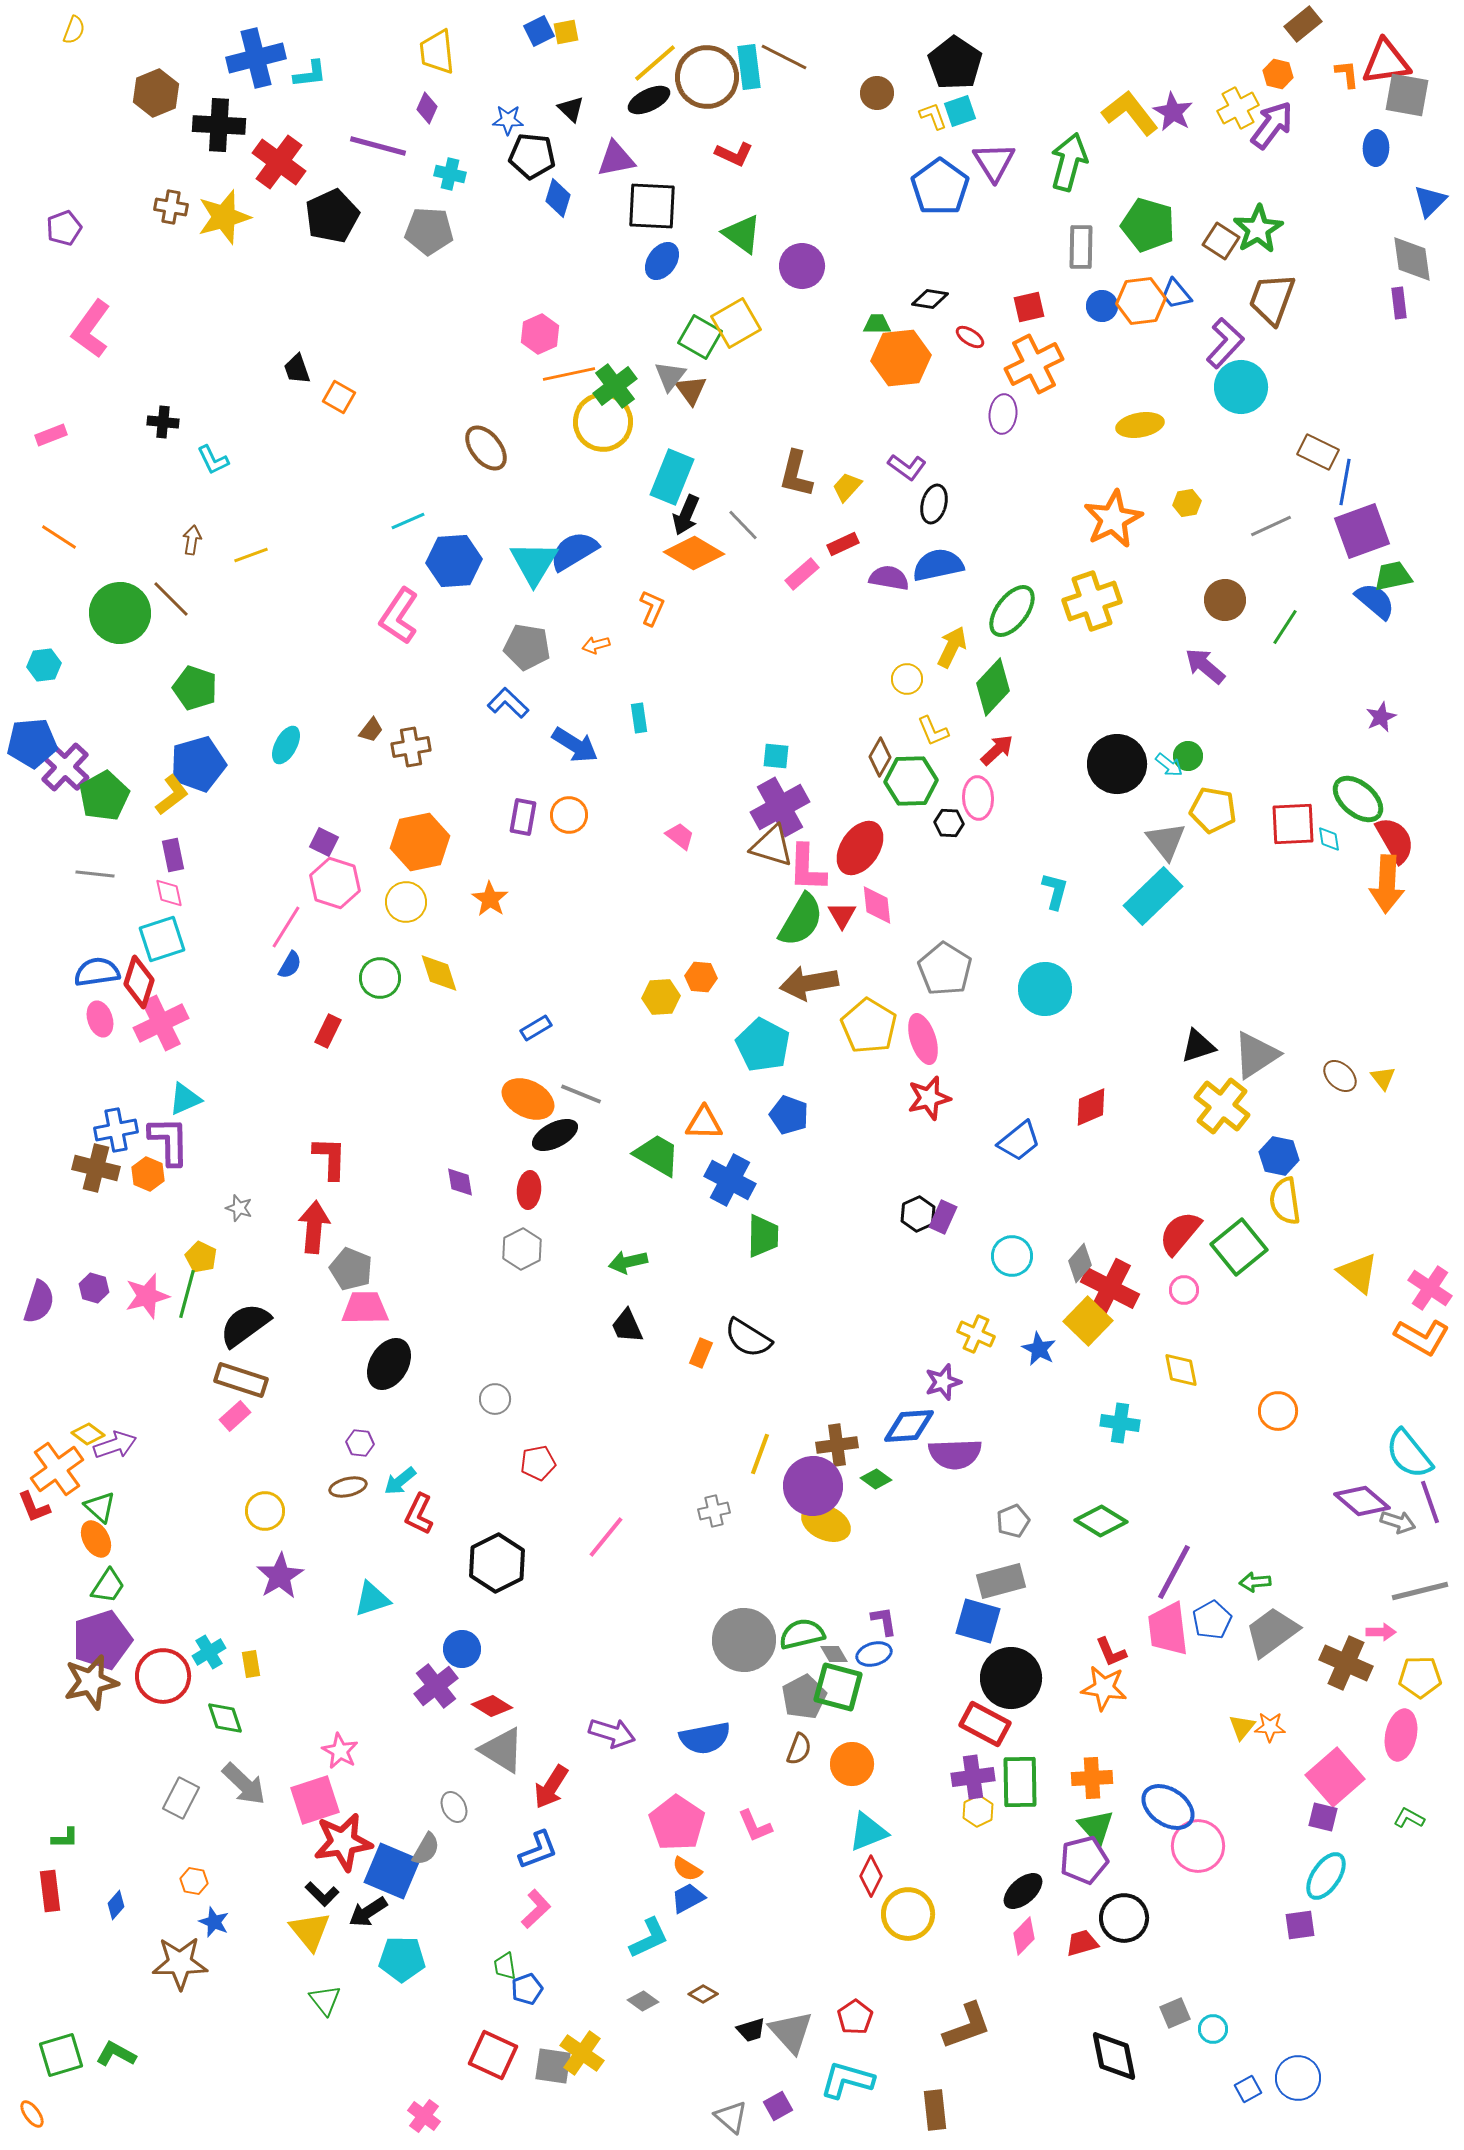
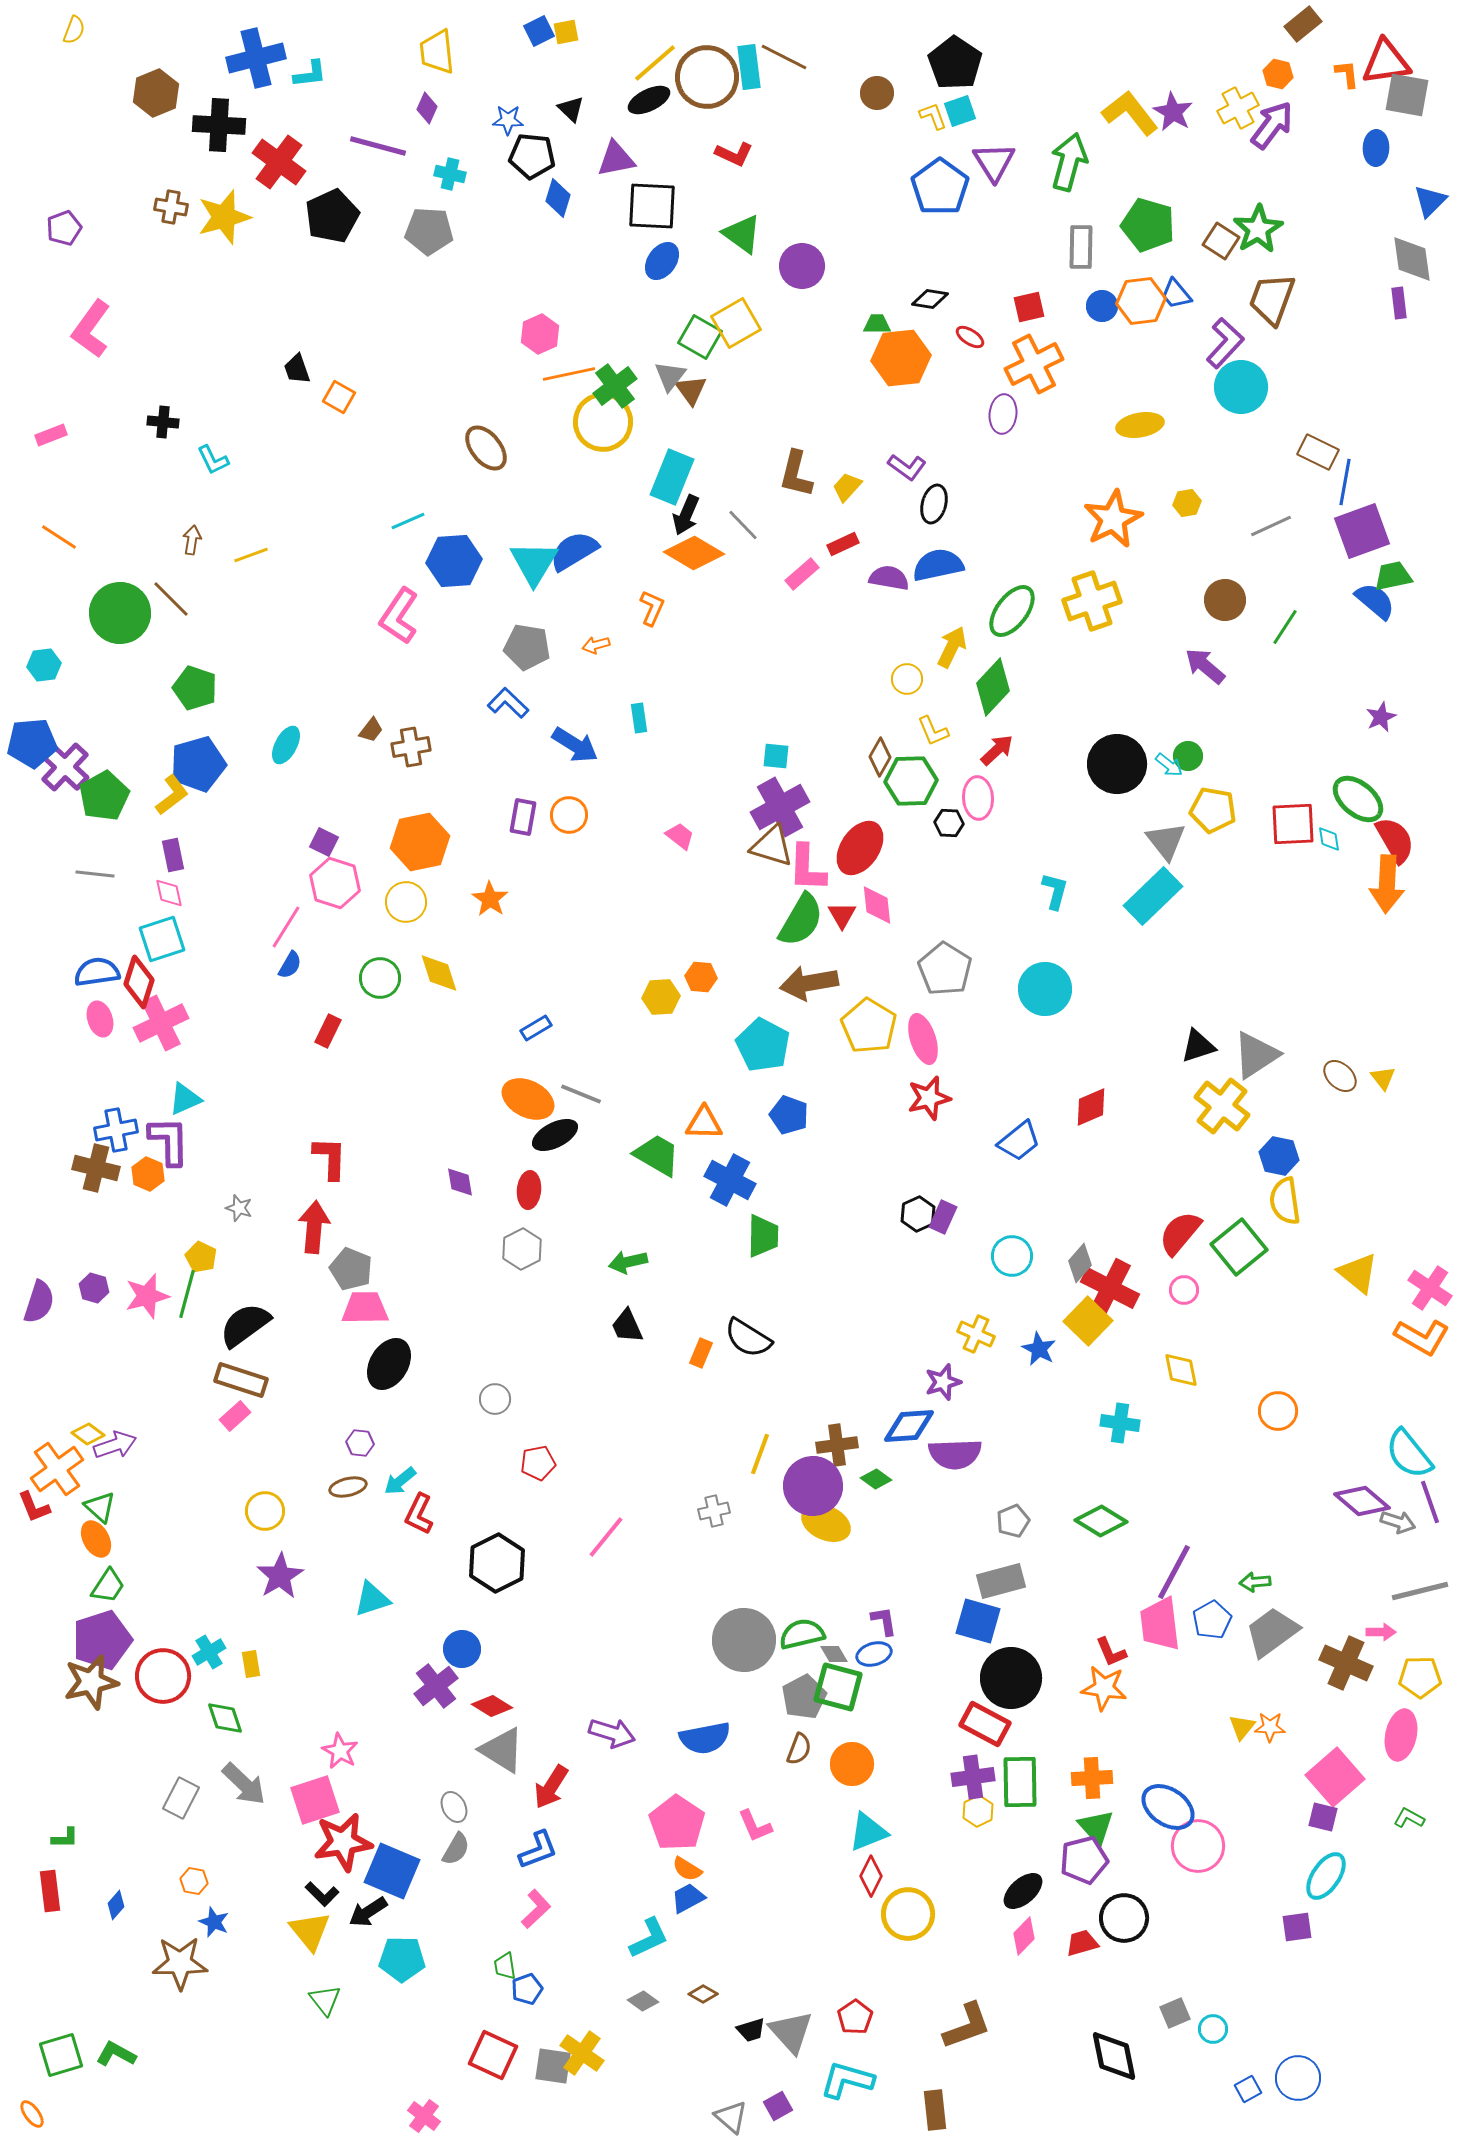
pink trapezoid at (1168, 1629): moved 8 px left, 5 px up
gray semicircle at (426, 1849): moved 30 px right
purple square at (1300, 1925): moved 3 px left, 2 px down
